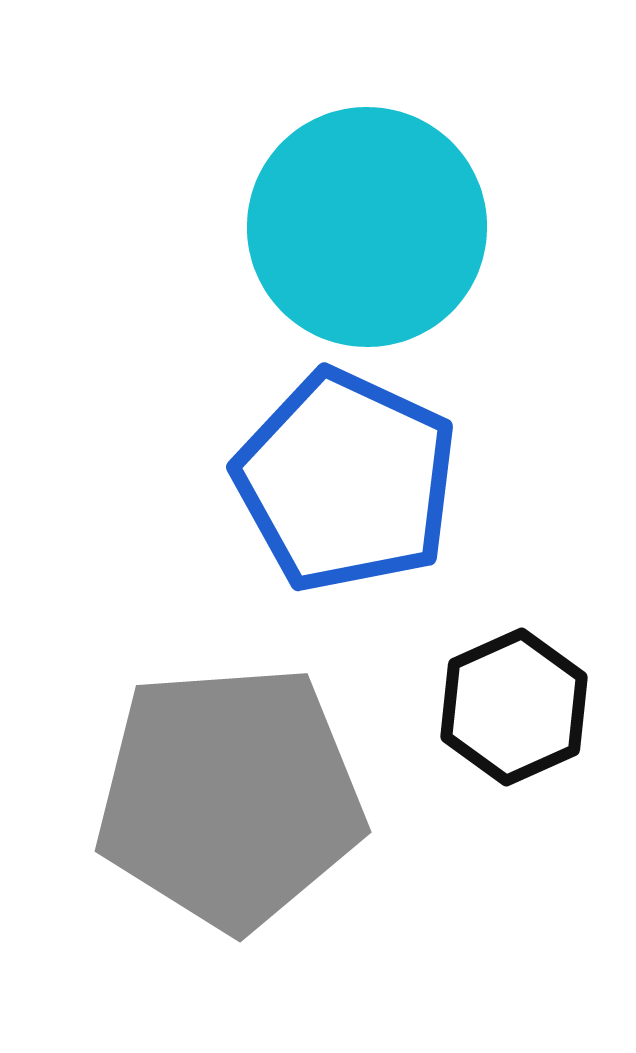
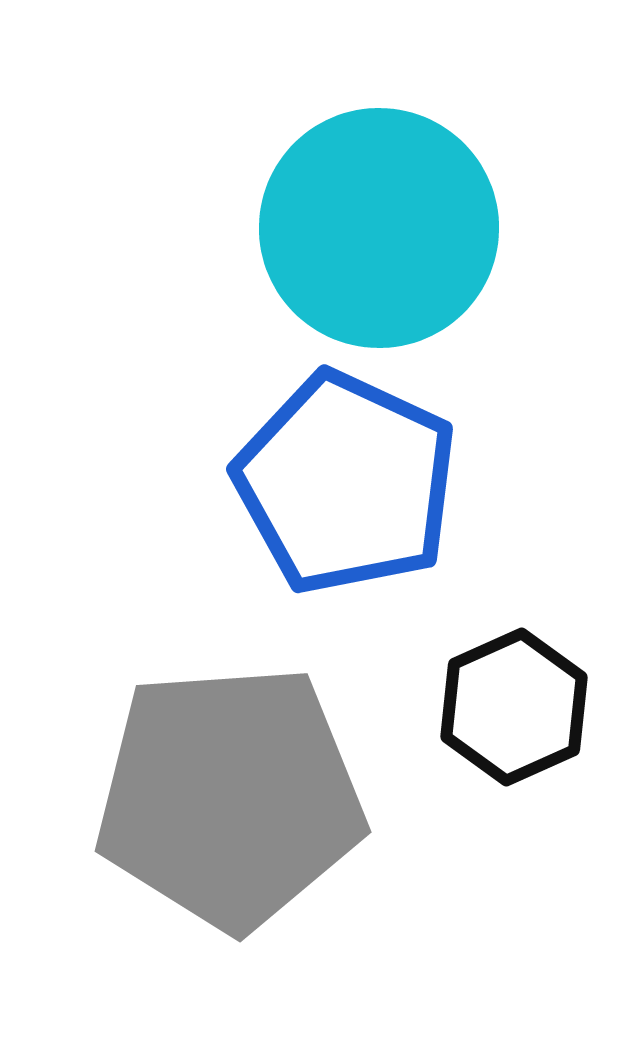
cyan circle: moved 12 px right, 1 px down
blue pentagon: moved 2 px down
